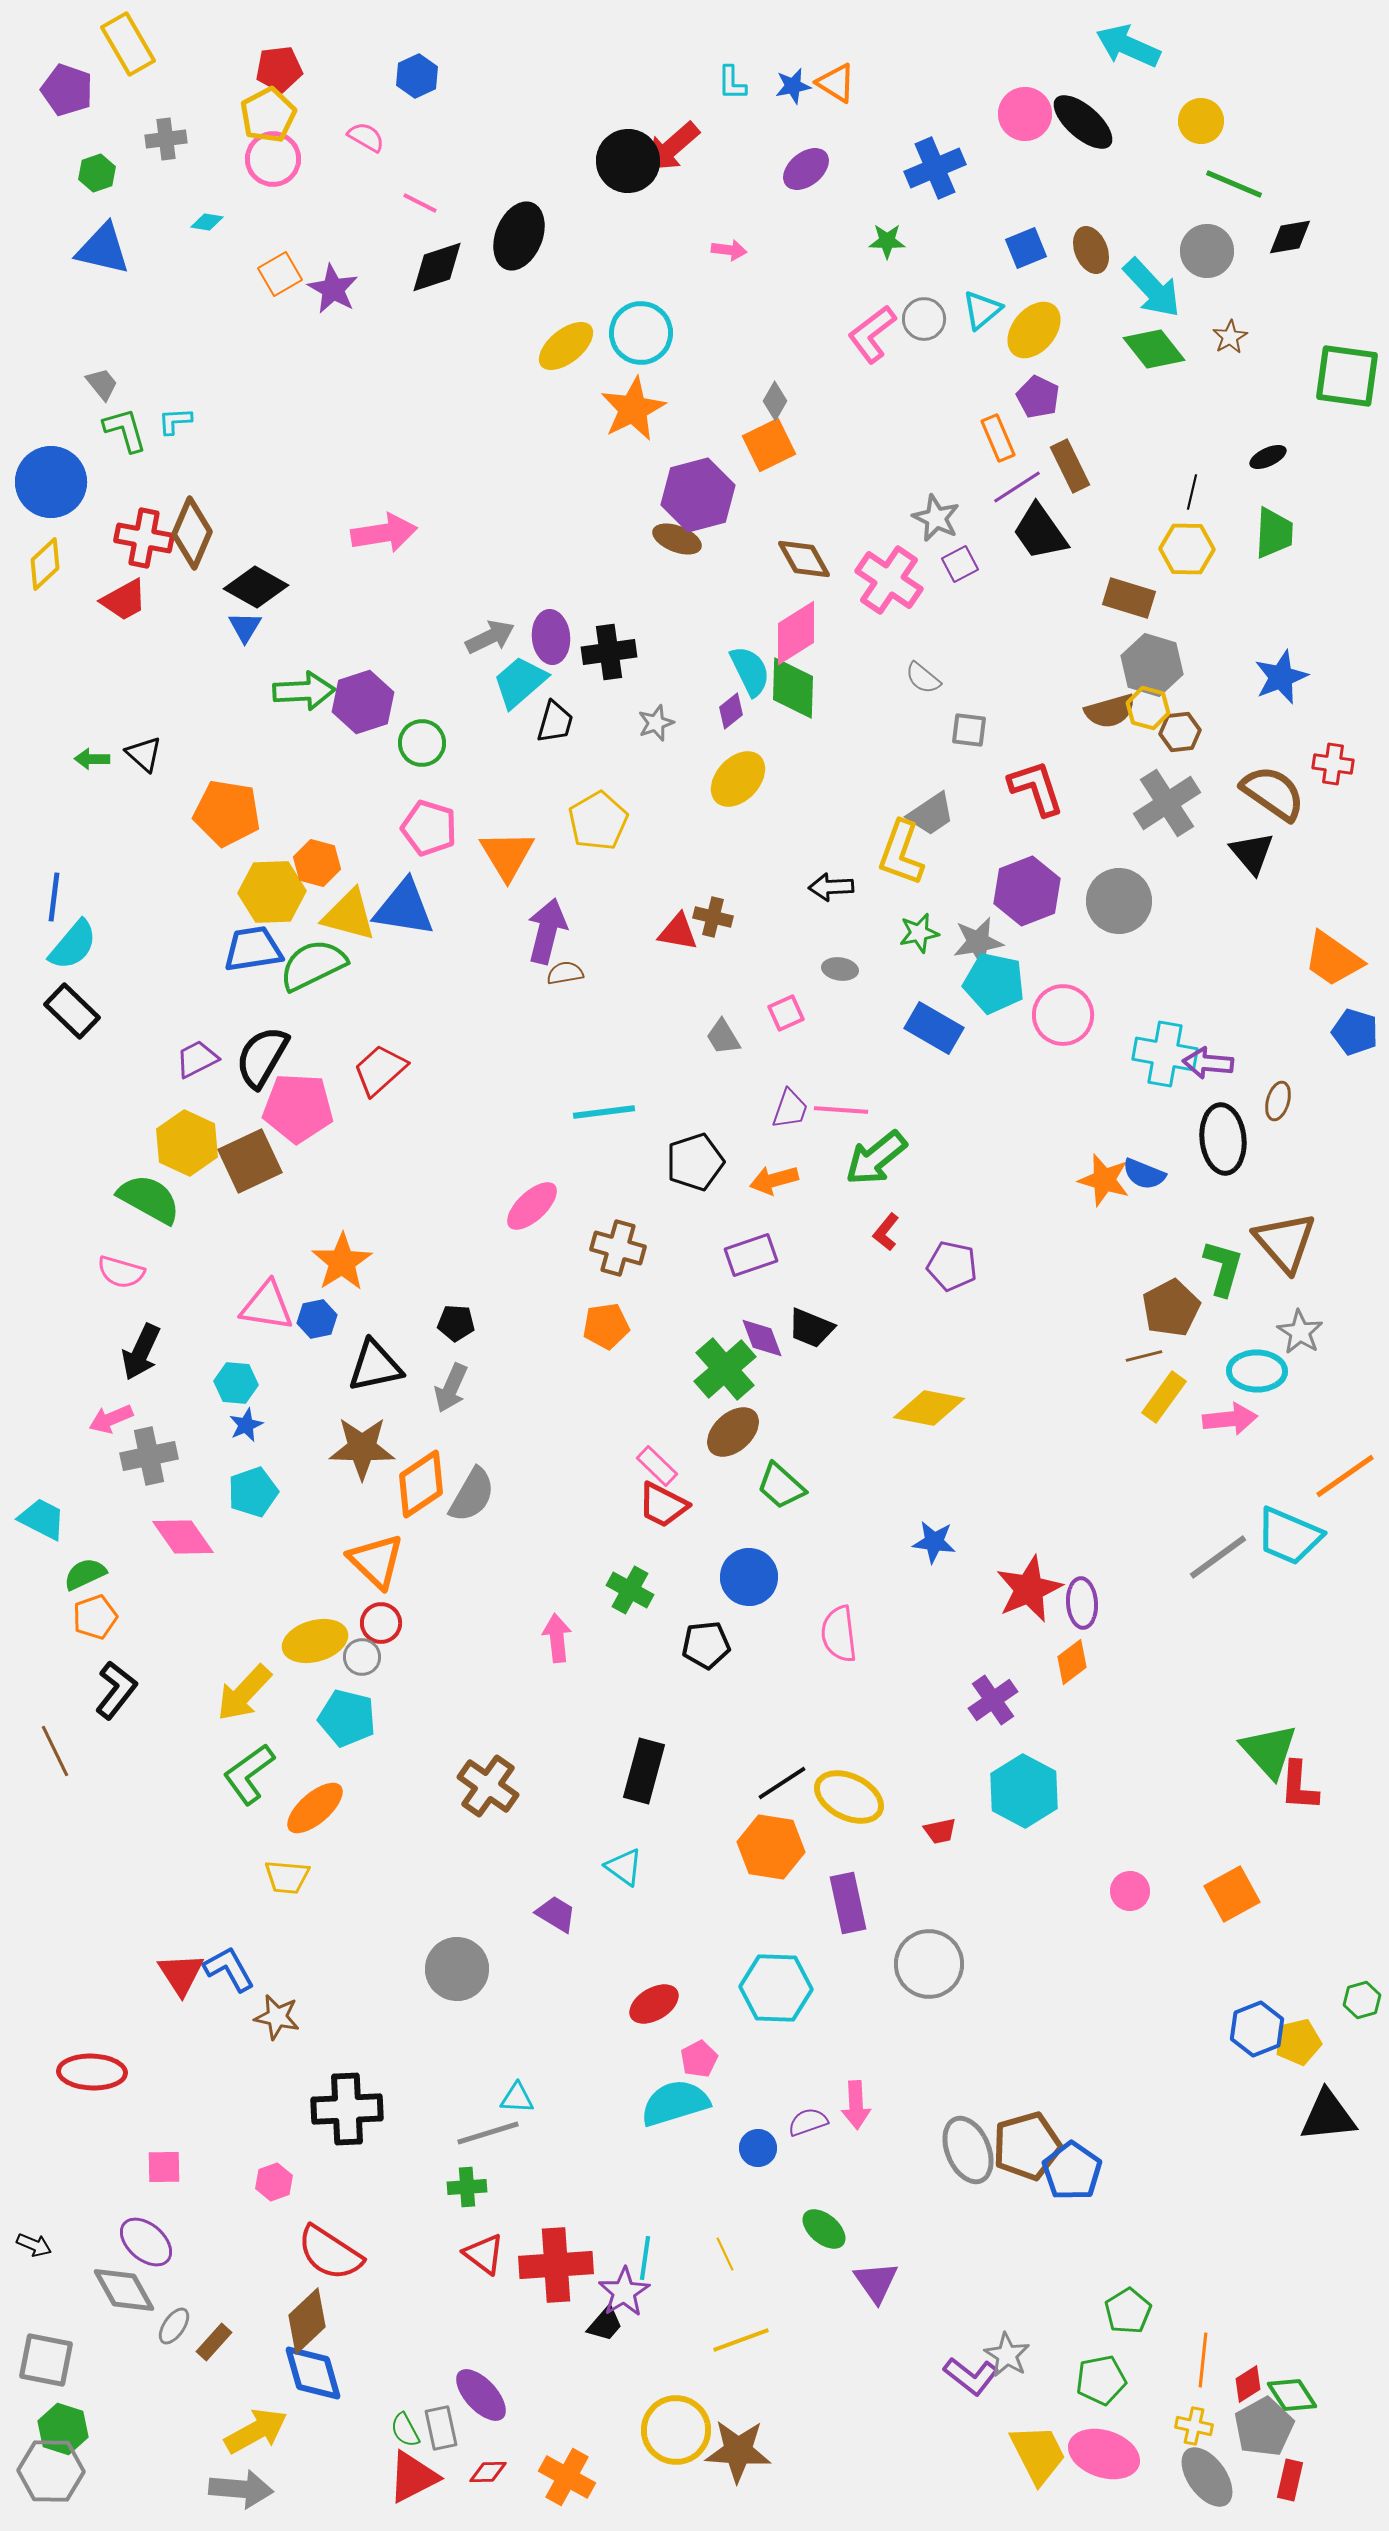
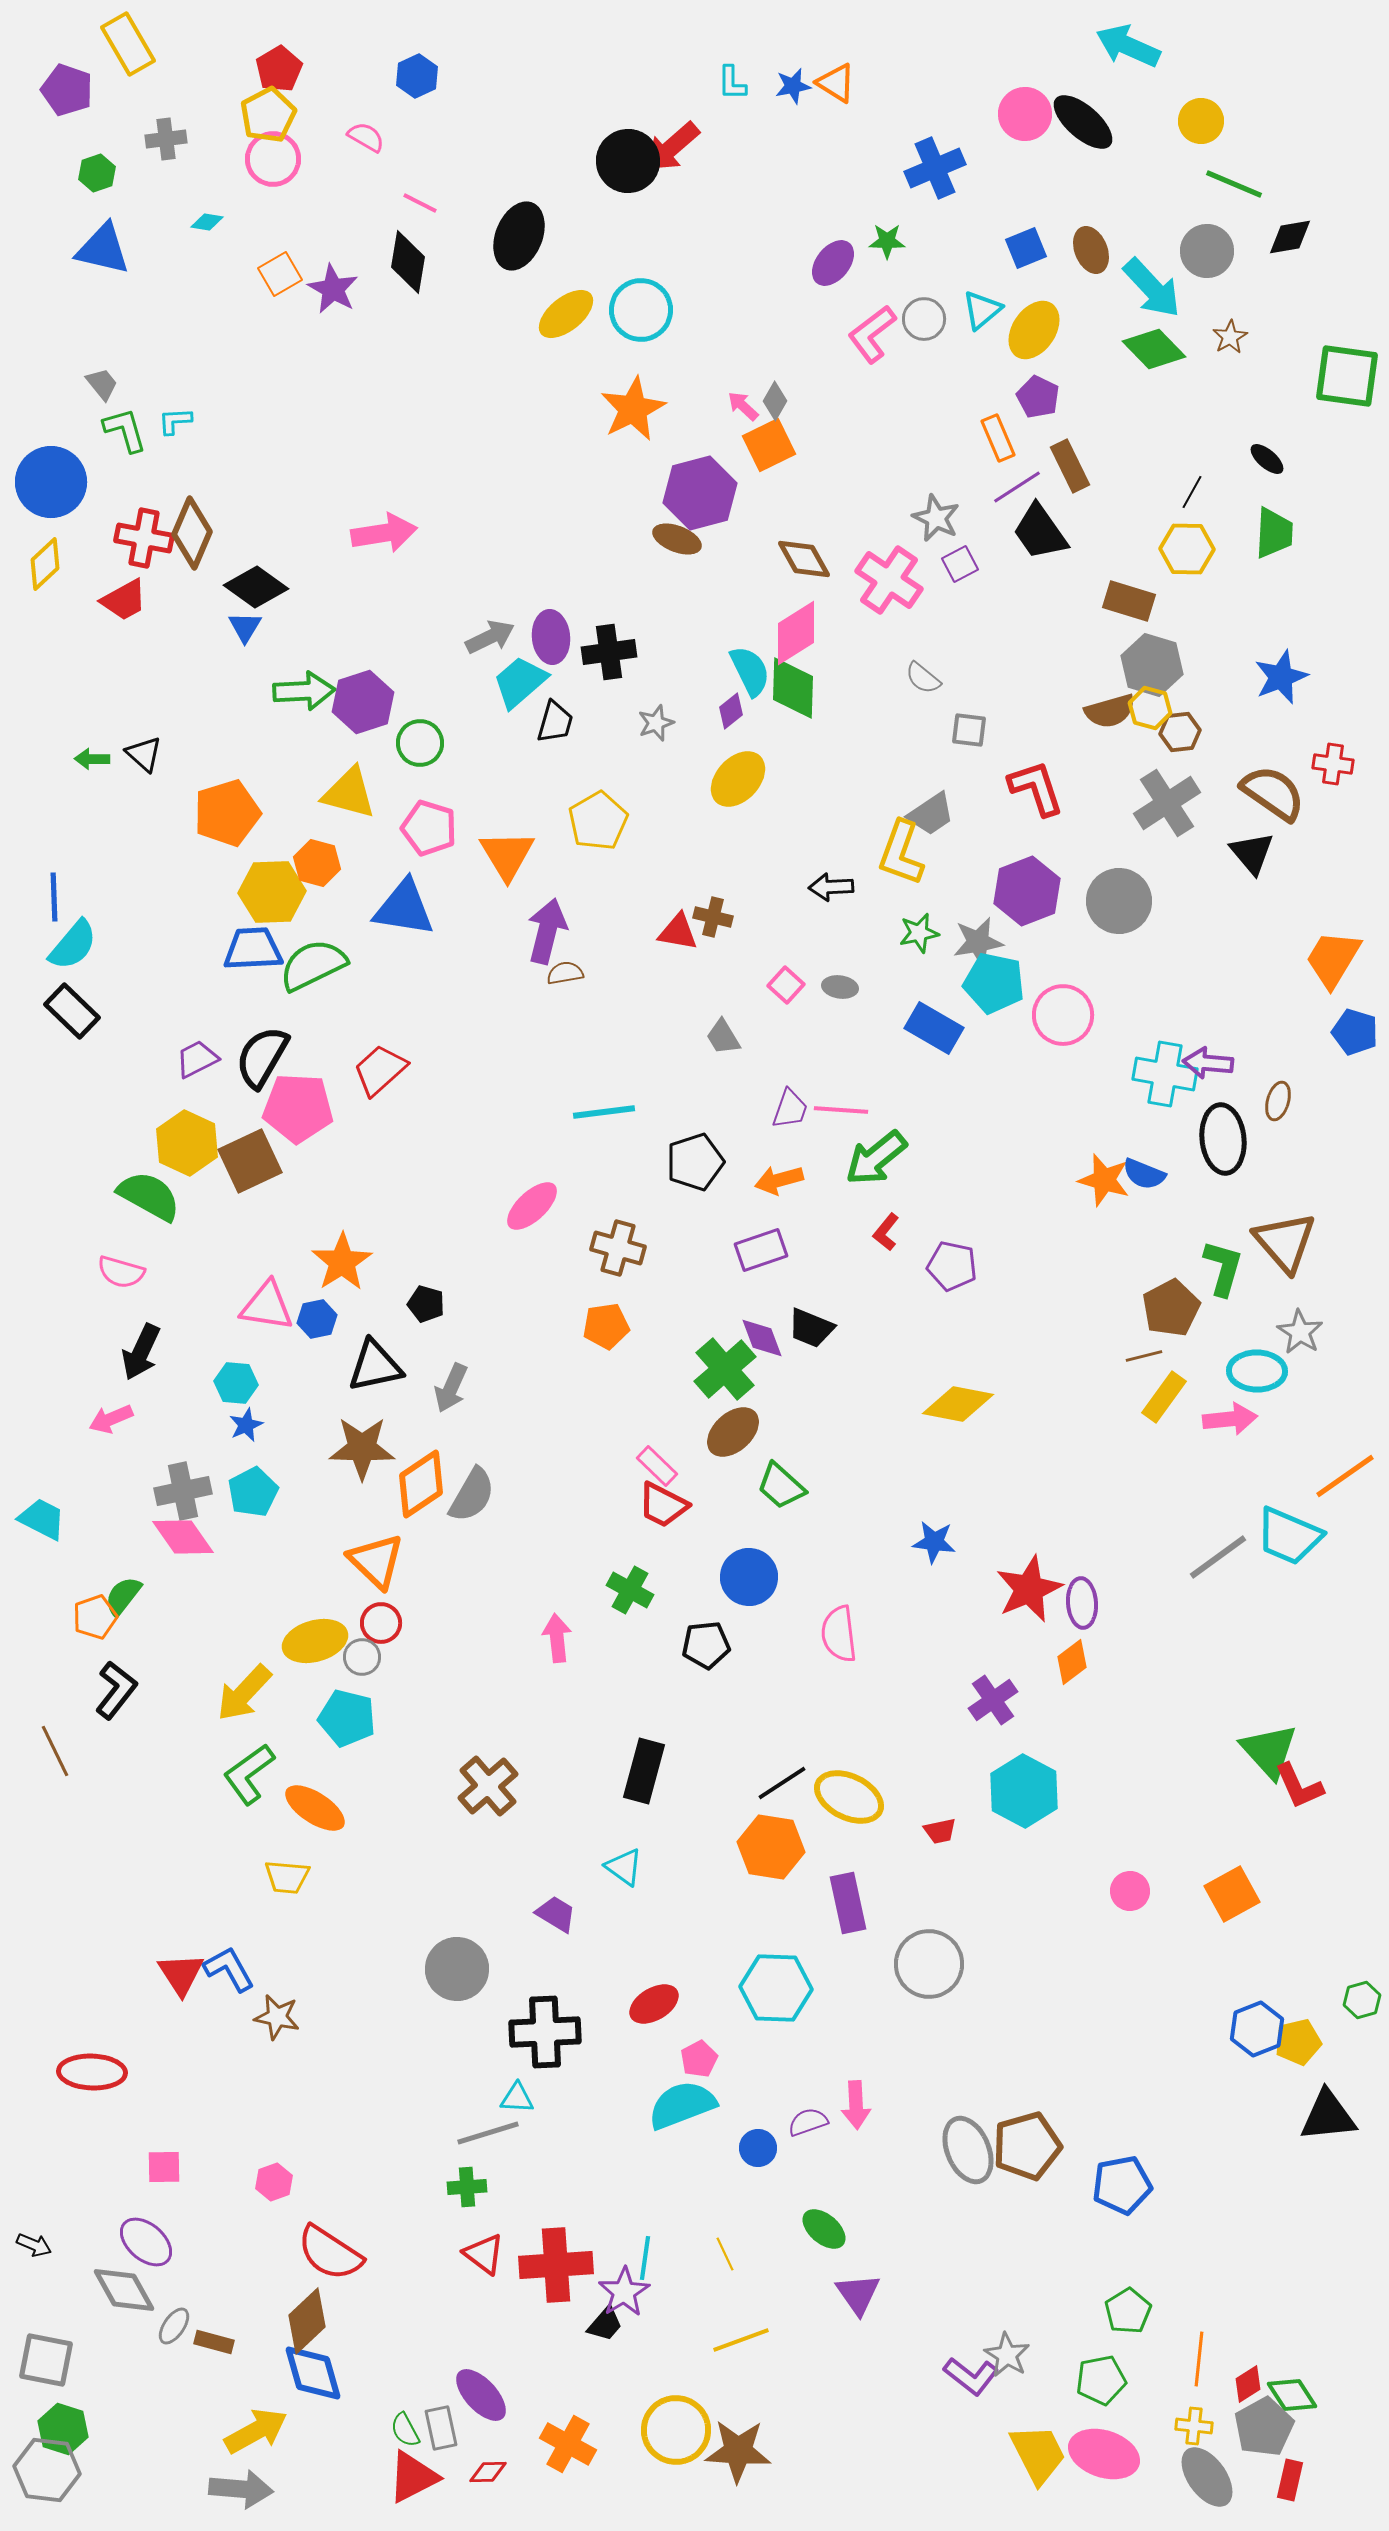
red pentagon at (279, 69): rotated 24 degrees counterclockwise
purple ellipse at (806, 169): moved 27 px right, 94 px down; rotated 12 degrees counterclockwise
pink arrow at (729, 250): moved 14 px right, 156 px down; rotated 144 degrees counterclockwise
black diamond at (437, 267): moved 29 px left, 5 px up; rotated 62 degrees counterclockwise
yellow ellipse at (1034, 330): rotated 6 degrees counterclockwise
cyan circle at (641, 333): moved 23 px up
yellow ellipse at (566, 346): moved 32 px up
green diamond at (1154, 349): rotated 6 degrees counterclockwise
black ellipse at (1268, 457): moved 1 px left, 2 px down; rotated 66 degrees clockwise
black line at (1192, 492): rotated 16 degrees clockwise
purple hexagon at (698, 495): moved 2 px right, 2 px up
black diamond at (256, 587): rotated 6 degrees clockwise
brown rectangle at (1129, 598): moved 3 px down
yellow hexagon at (1148, 708): moved 2 px right
green circle at (422, 743): moved 2 px left
orange pentagon at (227, 813): rotated 26 degrees counterclockwise
blue line at (54, 897): rotated 9 degrees counterclockwise
yellow triangle at (349, 915): moved 122 px up
blue trapezoid at (253, 949): rotated 6 degrees clockwise
orange trapezoid at (1333, 959): rotated 86 degrees clockwise
gray ellipse at (840, 969): moved 18 px down
pink square at (786, 1013): moved 28 px up; rotated 24 degrees counterclockwise
cyan cross at (1165, 1054): moved 20 px down
orange arrow at (774, 1180): moved 5 px right
green semicircle at (149, 1199): moved 3 px up
purple rectangle at (751, 1255): moved 10 px right, 5 px up
black pentagon at (456, 1323): moved 30 px left, 19 px up; rotated 12 degrees clockwise
yellow diamond at (929, 1408): moved 29 px right, 4 px up
gray cross at (149, 1456): moved 34 px right, 35 px down
cyan pentagon at (253, 1492): rotated 9 degrees counterclockwise
green semicircle at (85, 1574): moved 38 px right, 22 px down; rotated 27 degrees counterclockwise
brown cross at (488, 1786): rotated 14 degrees clockwise
red L-shape at (1299, 1786): rotated 28 degrees counterclockwise
orange ellipse at (315, 1808): rotated 74 degrees clockwise
cyan semicircle at (675, 2103): moved 7 px right, 2 px down; rotated 4 degrees counterclockwise
black cross at (347, 2109): moved 198 px right, 77 px up
blue pentagon at (1072, 2171): moved 50 px right, 14 px down; rotated 26 degrees clockwise
purple triangle at (876, 2282): moved 18 px left, 12 px down
brown rectangle at (214, 2342): rotated 63 degrees clockwise
orange line at (1203, 2360): moved 4 px left, 1 px up
yellow cross at (1194, 2426): rotated 6 degrees counterclockwise
gray hexagon at (51, 2471): moved 4 px left, 1 px up; rotated 6 degrees clockwise
orange cross at (567, 2477): moved 1 px right, 33 px up
